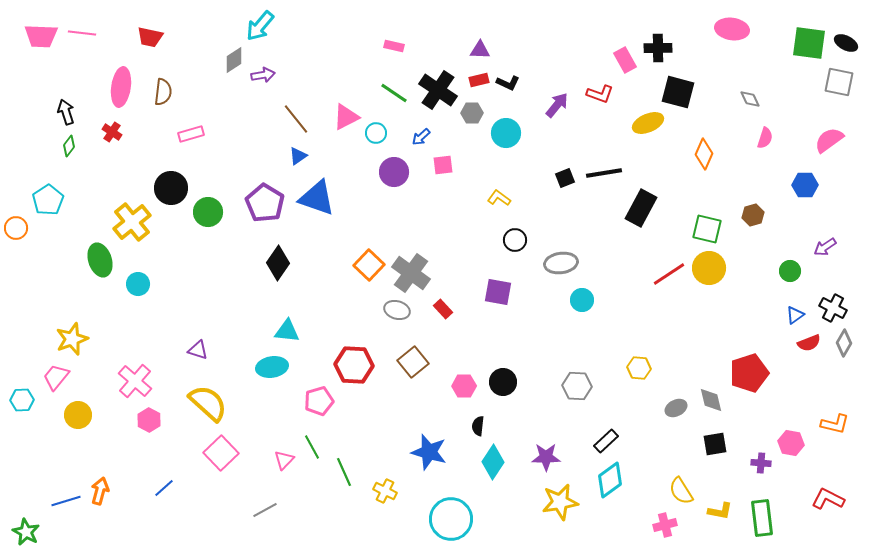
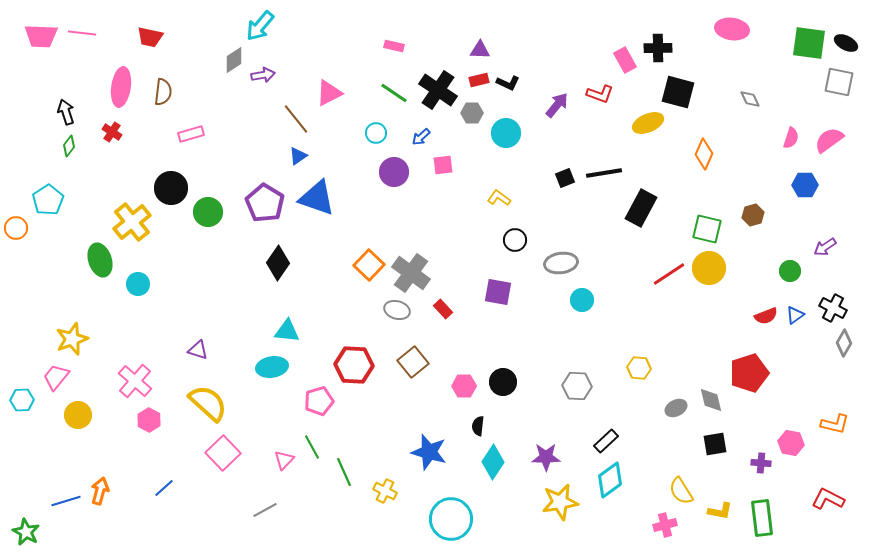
pink triangle at (346, 117): moved 17 px left, 24 px up
pink semicircle at (765, 138): moved 26 px right
red semicircle at (809, 343): moved 43 px left, 27 px up
pink square at (221, 453): moved 2 px right
